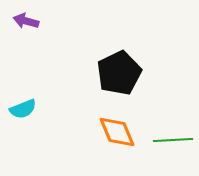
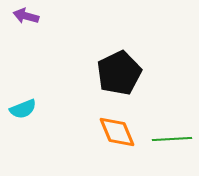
purple arrow: moved 5 px up
green line: moved 1 px left, 1 px up
